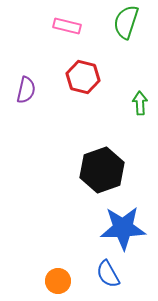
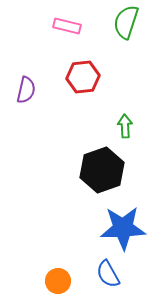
red hexagon: rotated 20 degrees counterclockwise
green arrow: moved 15 px left, 23 px down
